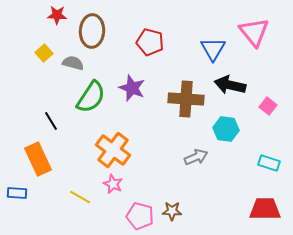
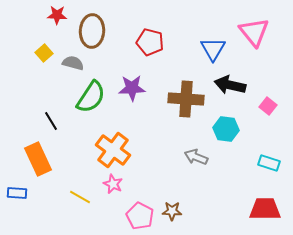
purple star: rotated 24 degrees counterclockwise
gray arrow: rotated 135 degrees counterclockwise
pink pentagon: rotated 12 degrees clockwise
